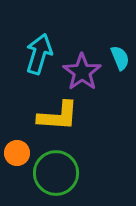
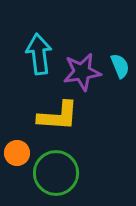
cyan arrow: rotated 24 degrees counterclockwise
cyan semicircle: moved 8 px down
purple star: rotated 27 degrees clockwise
